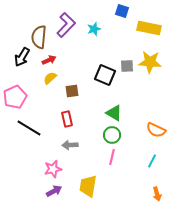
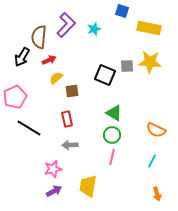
yellow semicircle: moved 6 px right
